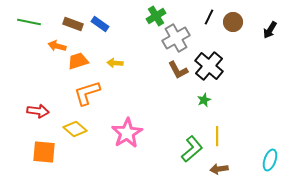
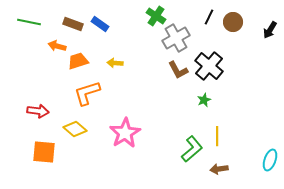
green cross: rotated 24 degrees counterclockwise
pink star: moved 2 px left
